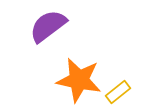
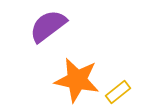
orange star: moved 2 px left
